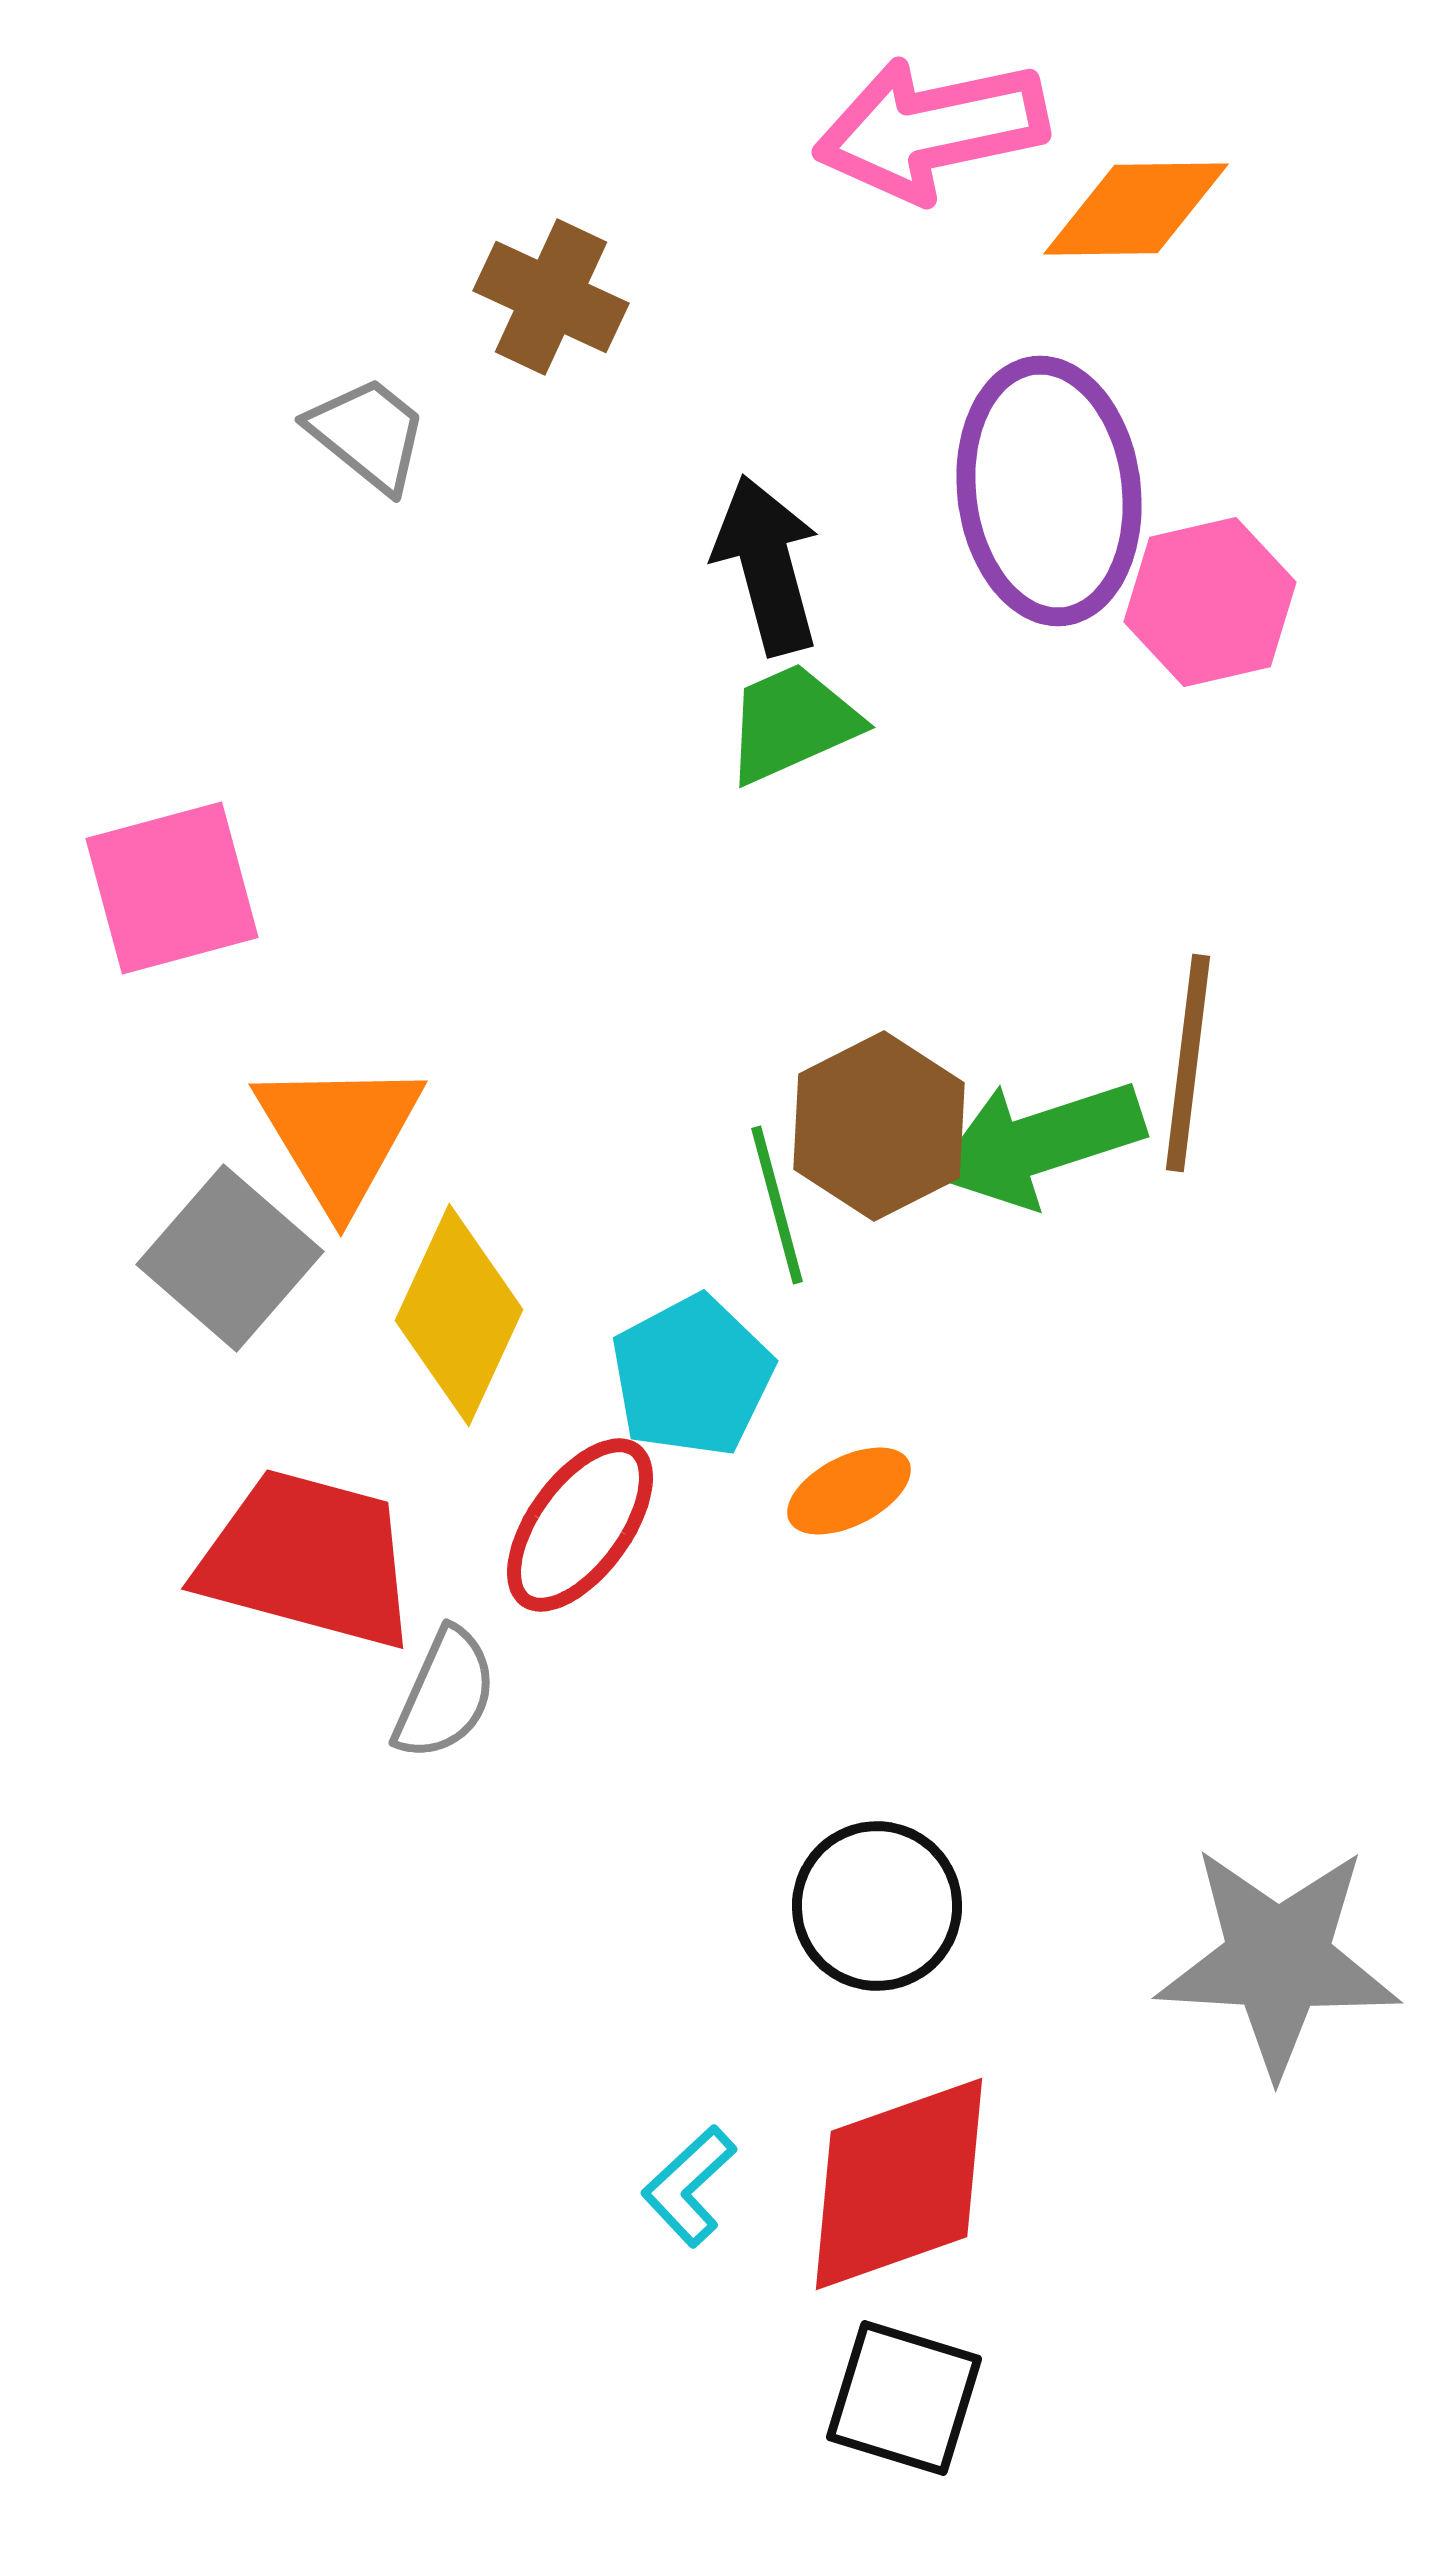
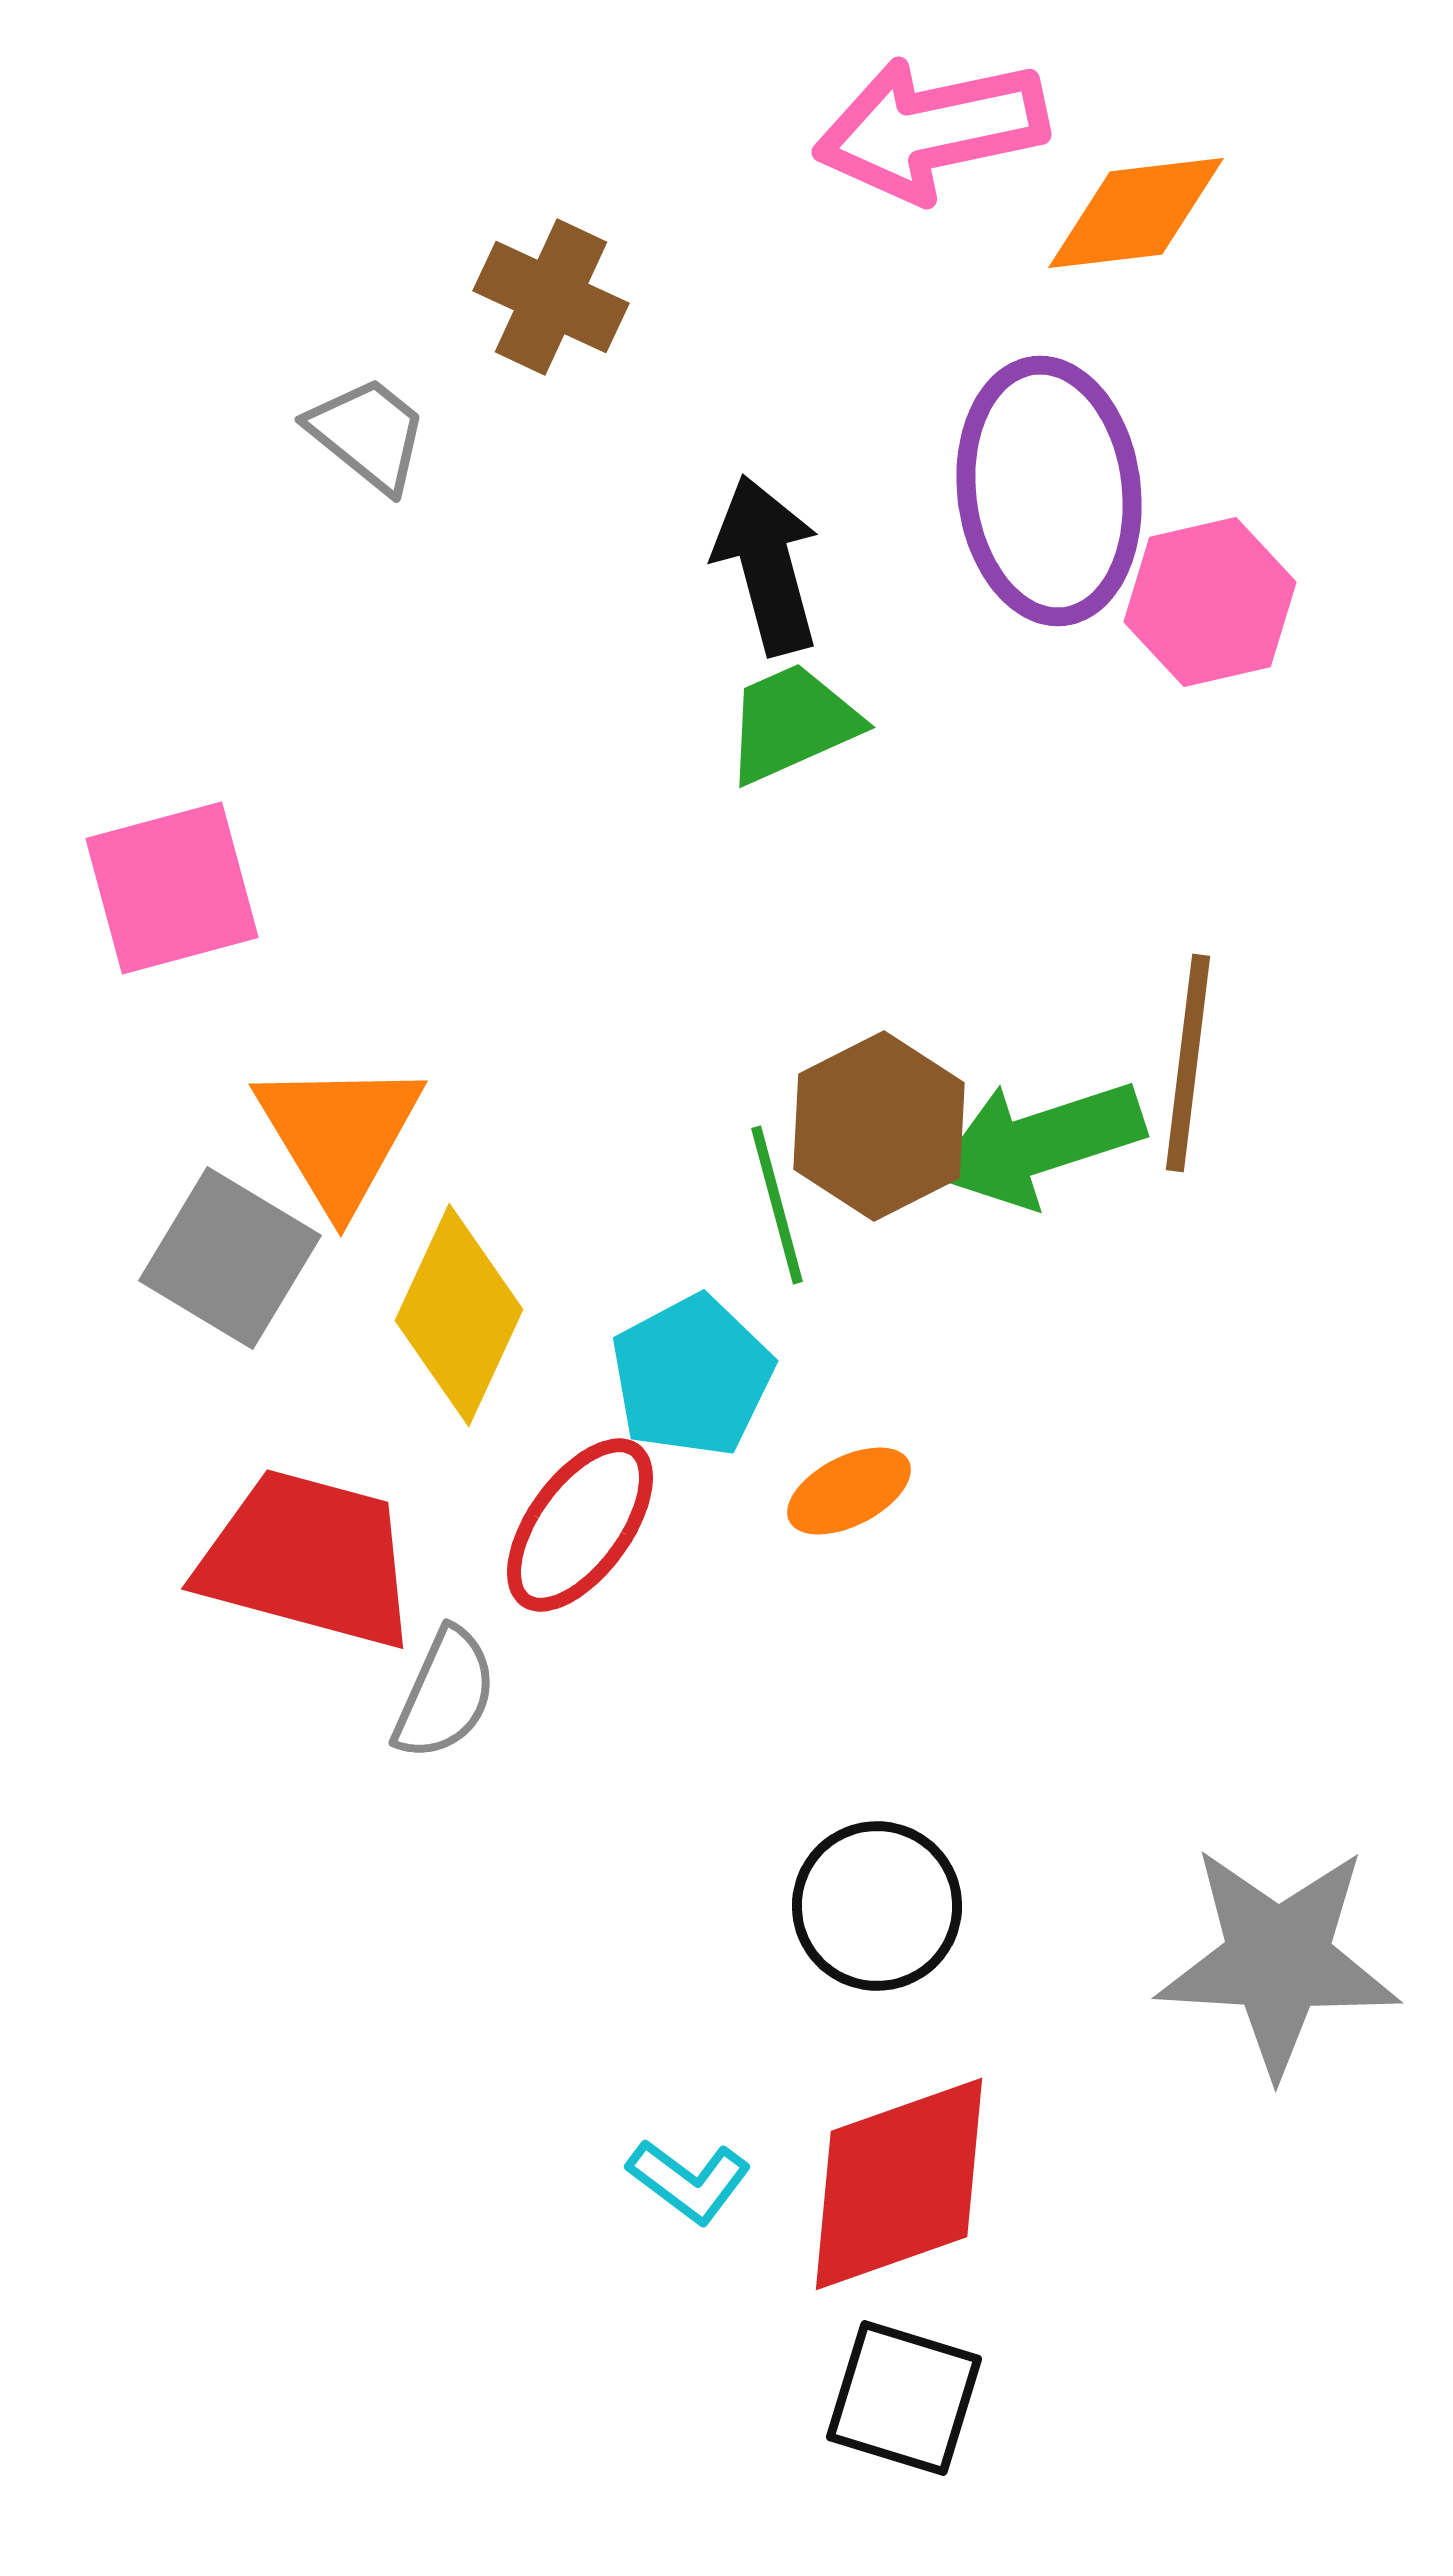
orange diamond: moved 4 px down; rotated 6 degrees counterclockwise
gray square: rotated 10 degrees counterclockwise
cyan L-shape: moved 5 px up; rotated 100 degrees counterclockwise
